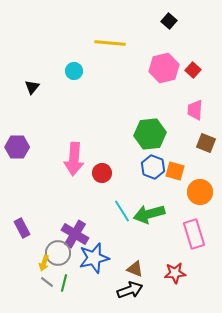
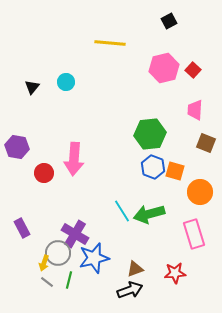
black square: rotated 21 degrees clockwise
cyan circle: moved 8 px left, 11 px down
purple hexagon: rotated 10 degrees clockwise
red circle: moved 58 px left
brown triangle: rotated 42 degrees counterclockwise
green line: moved 5 px right, 3 px up
